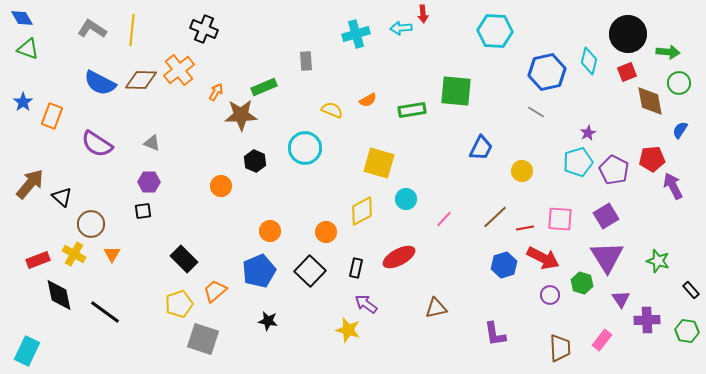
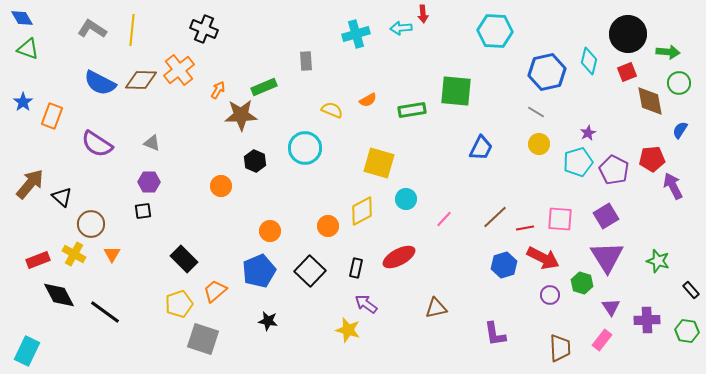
orange arrow at (216, 92): moved 2 px right, 2 px up
yellow circle at (522, 171): moved 17 px right, 27 px up
orange circle at (326, 232): moved 2 px right, 6 px up
black diamond at (59, 295): rotated 16 degrees counterclockwise
purple triangle at (621, 299): moved 10 px left, 8 px down
